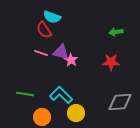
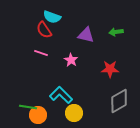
purple triangle: moved 25 px right, 17 px up
red star: moved 1 px left, 7 px down
green line: moved 3 px right, 13 px down
gray diamond: moved 1 px left, 1 px up; rotated 25 degrees counterclockwise
yellow circle: moved 2 px left
orange circle: moved 4 px left, 2 px up
